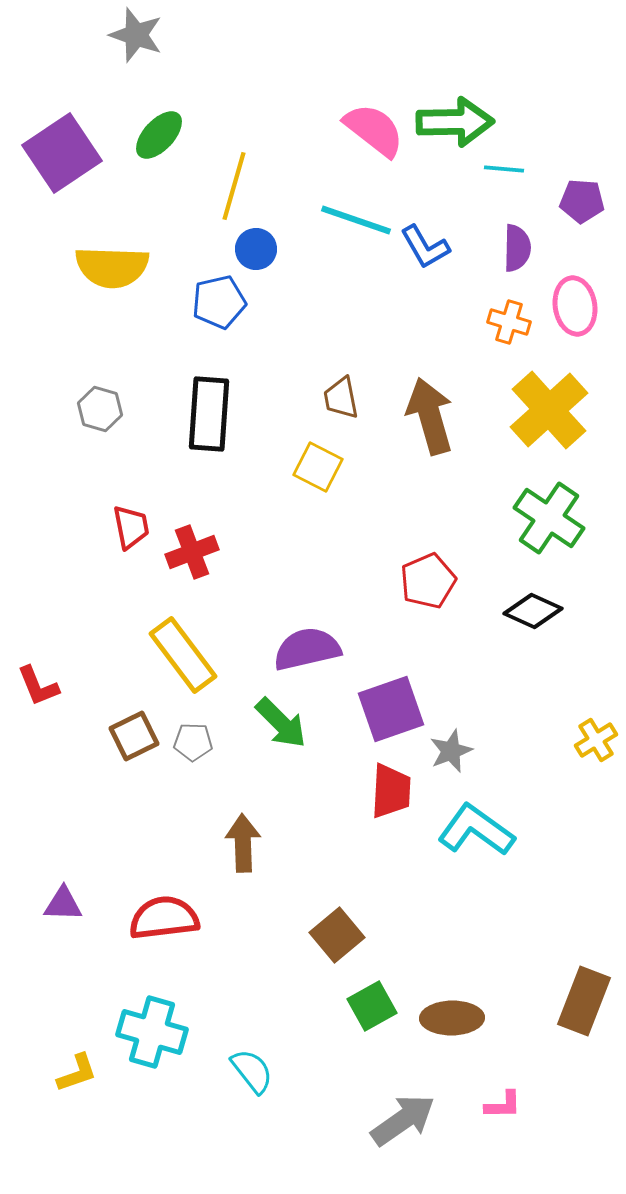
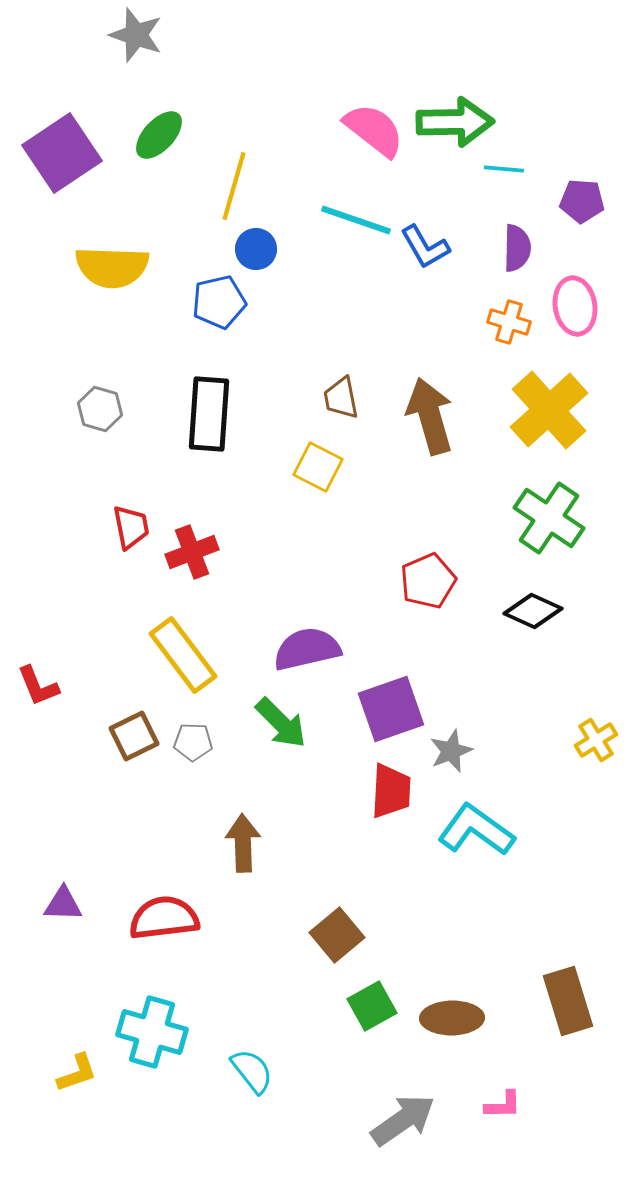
brown rectangle at (584, 1001): moved 16 px left; rotated 38 degrees counterclockwise
